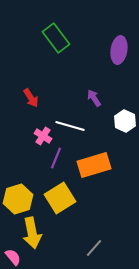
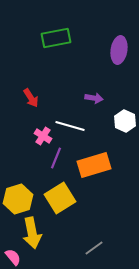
green rectangle: rotated 64 degrees counterclockwise
purple arrow: rotated 132 degrees clockwise
gray line: rotated 12 degrees clockwise
